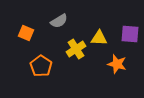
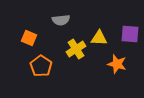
gray semicircle: moved 2 px right, 1 px up; rotated 24 degrees clockwise
orange square: moved 3 px right, 5 px down
